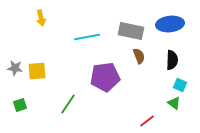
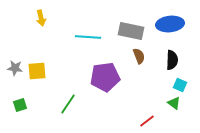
cyan line: moved 1 px right; rotated 15 degrees clockwise
